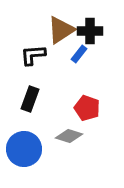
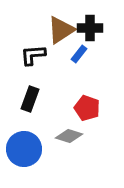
black cross: moved 3 px up
